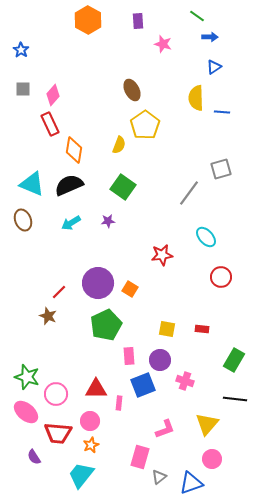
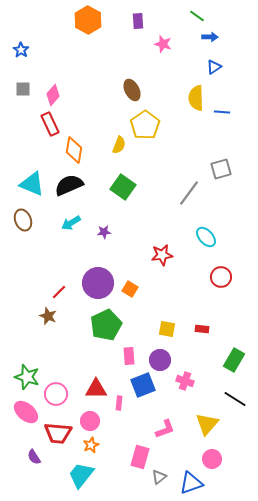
purple star at (108, 221): moved 4 px left, 11 px down
black line at (235, 399): rotated 25 degrees clockwise
